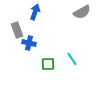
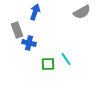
cyan line: moved 6 px left
